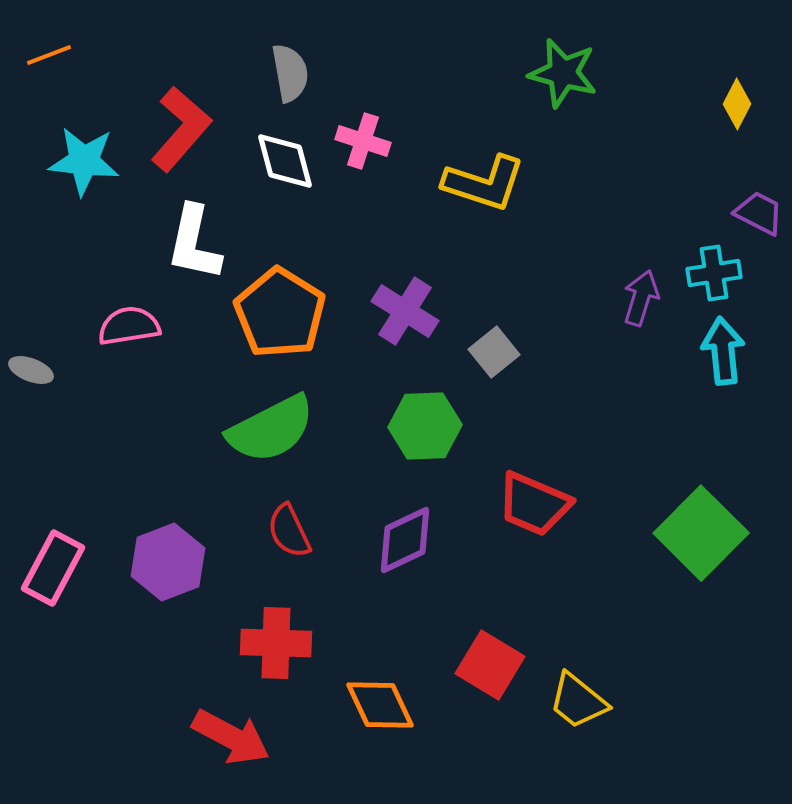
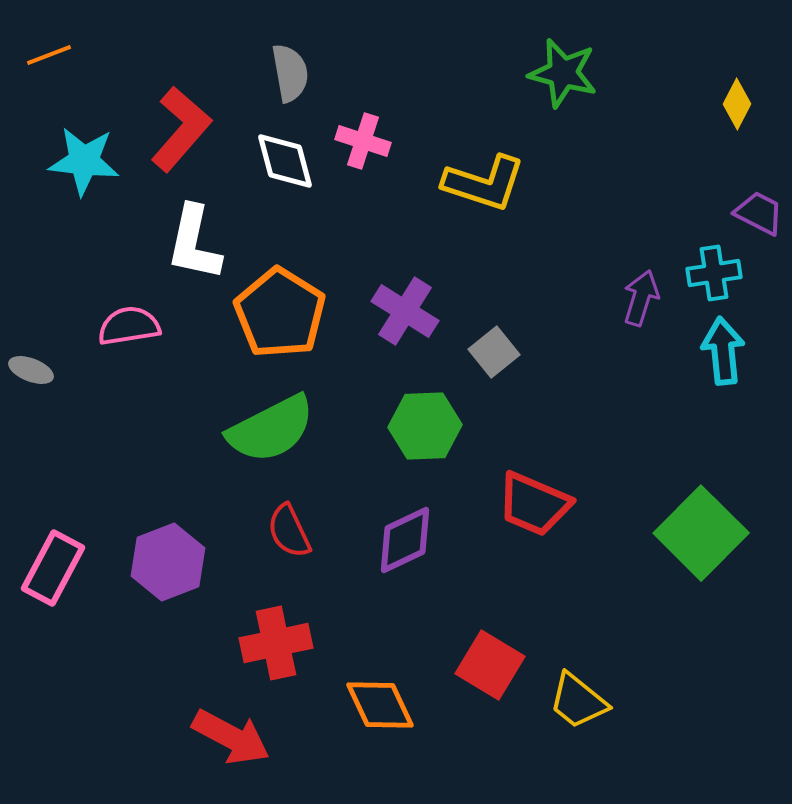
red cross: rotated 14 degrees counterclockwise
